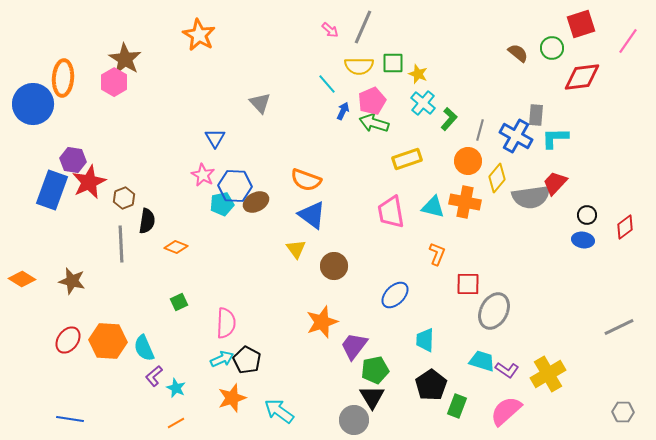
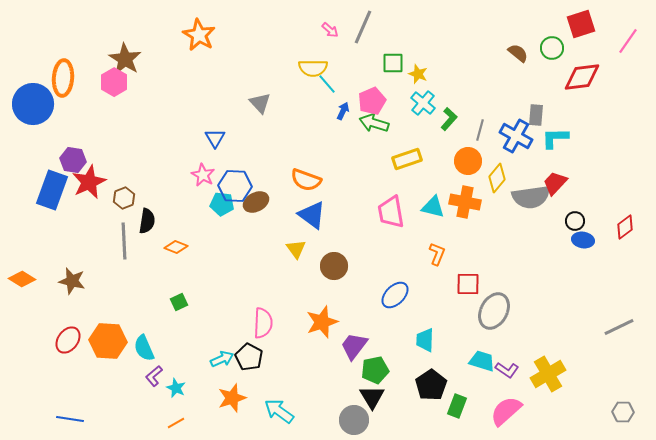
yellow semicircle at (359, 66): moved 46 px left, 2 px down
cyan pentagon at (222, 204): rotated 20 degrees clockwise
black circle at (587, 215): moved 12 px left, 6 px down
gray line at (121, 244): moved 3 px right, 3 px up
pink semicircle at (226, 323): moved 37 px right
black pentagon at (247, 360): moved 2 px right, 3 px up
